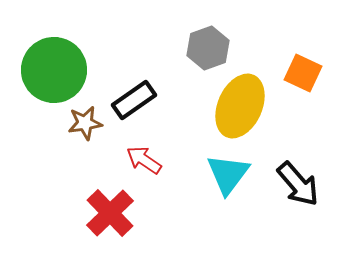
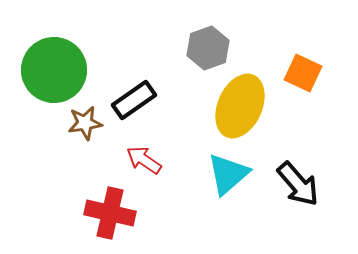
cyan triangle: rotated 12 degrees clockwise
red cross: rotated 33 degrees counterclockwise
